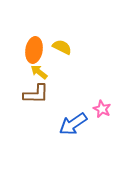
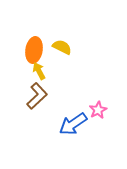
yellow arrow: moved 1 px up; rotated 24 degrees clockwise
brown L-shape: moved 1 px right, 2 px down; rotated 44 degrees counterclockwise
pink star: moved 4 px left, 1 px down; rotated 18 degrees clockwise
